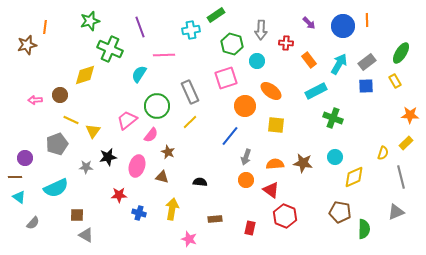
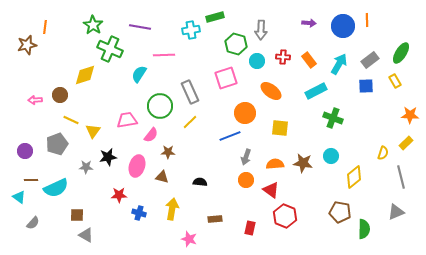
green rectangle at (216, 15): moved 1 px left, 2 px down; rotated 18 degrees clockwise
green star at (90, 21): moved 3 px right, 4 px down; rotated 24 degrees counterclockwise
purple arrow at (309, 23): rotated 40 degrees counterclockwise
purple line at (140, 27): rotated 60 degrees counterclockwise
red cross at (286, 43): moved 3 px left, 14 px down
green hexagon at (232, 44): moved 4 px right
gray rectangle at (367, 62): moved 3 px right, 2 px up
green circle at (157, 106): moved 3 px right
orange circle at (245, 106): moved 7 px down
pink trapezoid at (127, 120): rotated 30 degrees clockwise
yellow square at (276, 125): moved 4 px right, 3 px down
blue line at (230, 136): rotated 30 degrees clockwise
brown star at (168, 152): rotated 24 degrees counterclockwise
cyan circle at (335, 157): moved 4 px left, 1 px up
purple circle at (25, 158): moved 7 px up
brown line at (15, 177): moved 16 px right, 3 px down
yellow diamond at (354, 177): rotated 15 degrees counterclockwise
